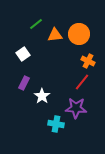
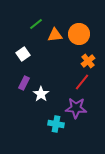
orange cross: rotated 24 degrees clockwise
white star: moved 1 px left, 2 px up
